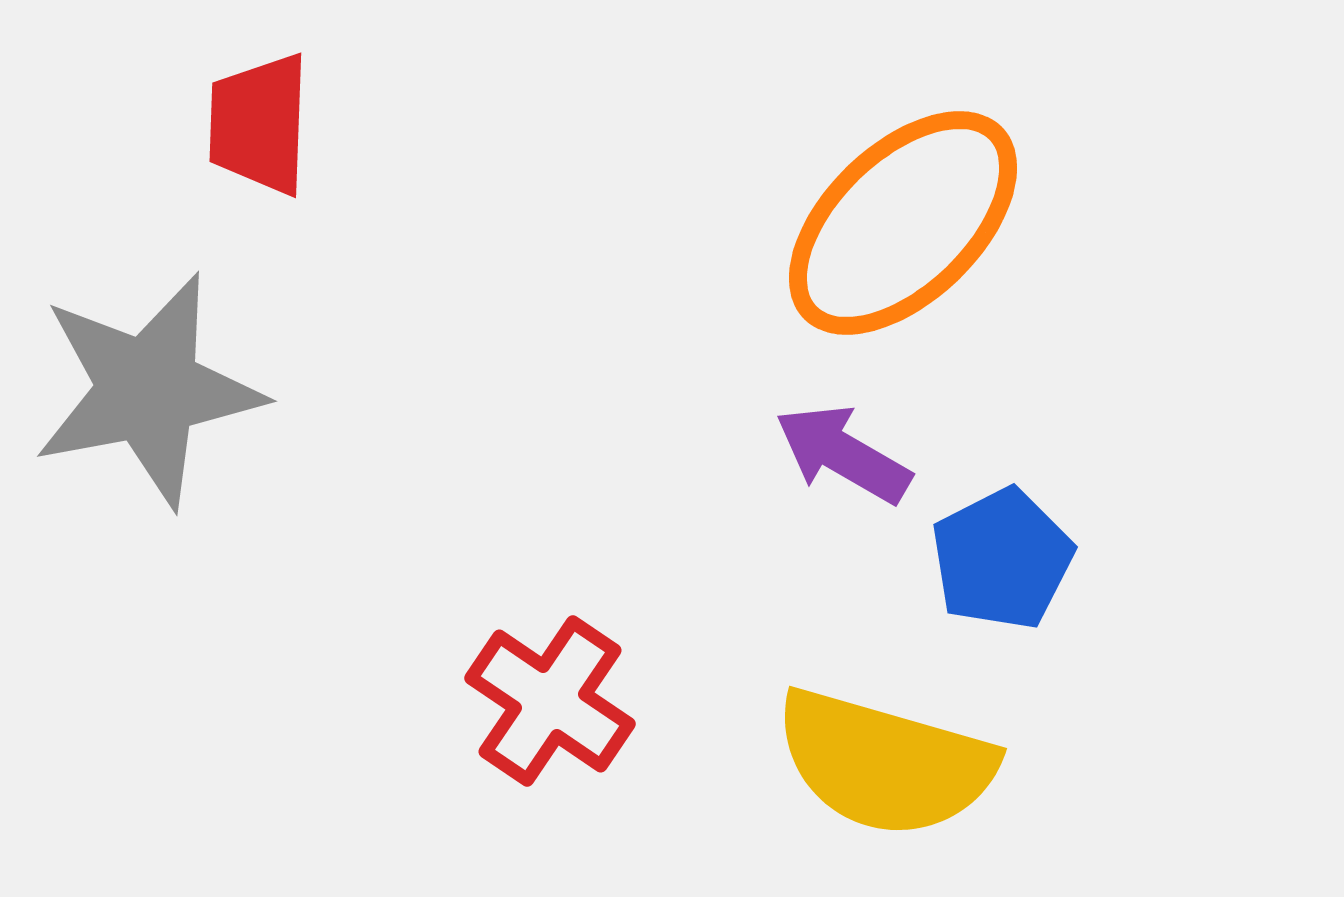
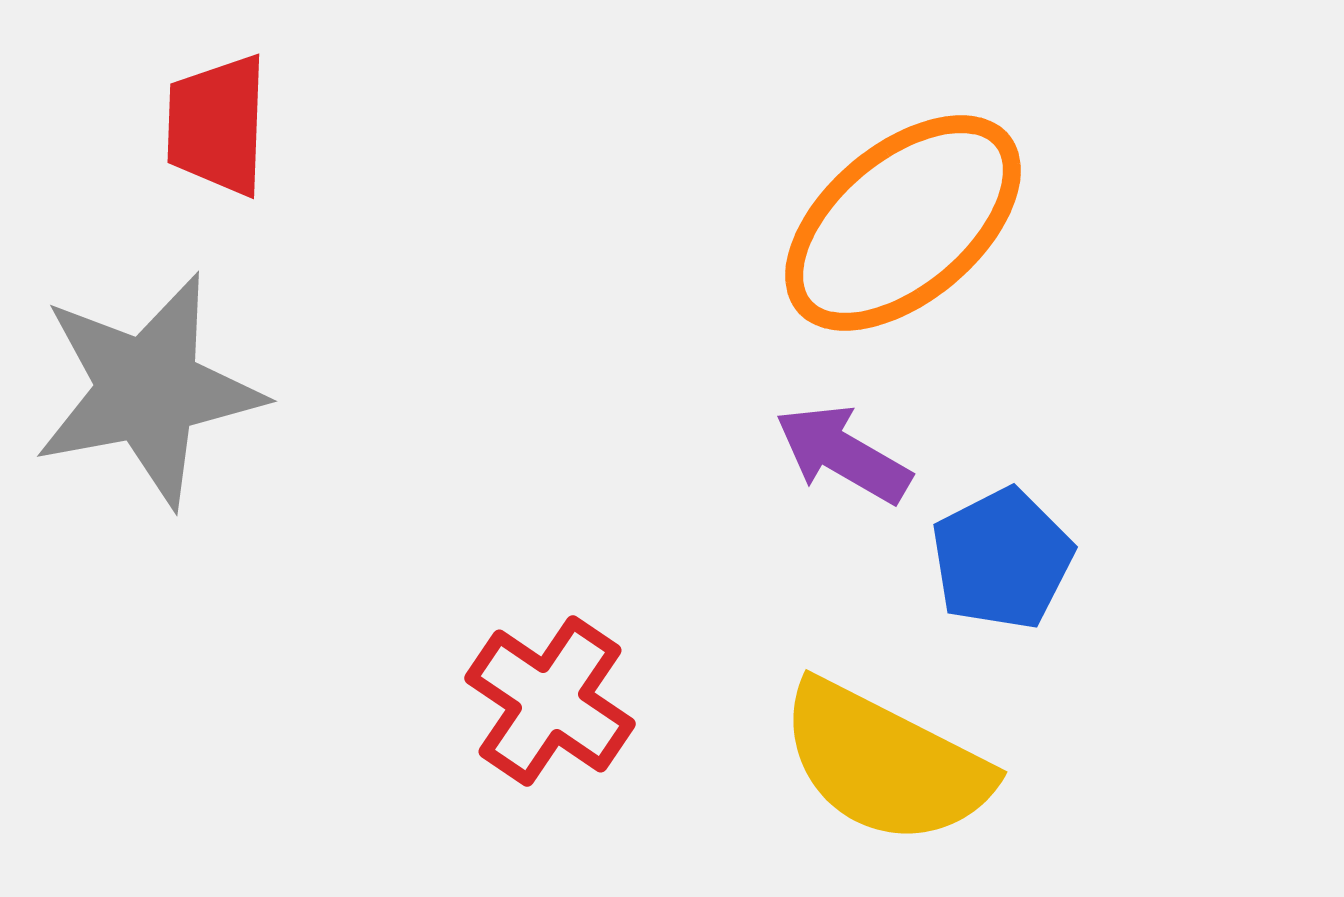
red trapezoid: moved 42 px left, 1 px down
orange ellipse: rotated 4 degrees clockwise
yellow semicircle: rotated 11 degrees clockwise
